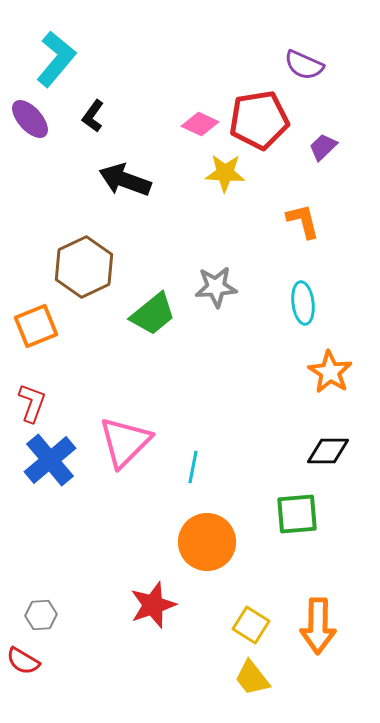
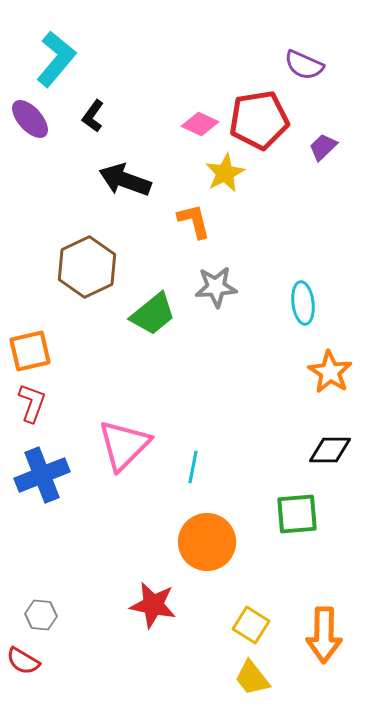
yellow star: rotated 30 degrees counterclockwise
orange L-shape: moved 109 px left
brown hexagon: moved 3 px right
orange square: moved 6 px left, 25 px down; rotated 9 degrees clockwise
pink triangle: moved 1 px left, 3 px down
black diamond: moved 2 px right, 1 px up
blue cross: moved 8 px left, 15 px down; rotated 18 degrees clockwise
red star: rotated 30 degrees clockwise
gray hexagon: rotated 8 degrees clockwise
orange arrow: moved 6 px right, 9 px down
